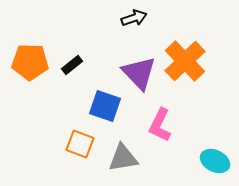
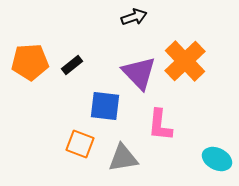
black arrow: moved 1 px up
orange pentagon: rotated 6 degrees counterclockwise
blue square: rotated 12 degrees counterclockwise
pink L-shape: rotated 20 degrees counterclockwise
cyan ellipse: moved 2 px right, 2 px up
